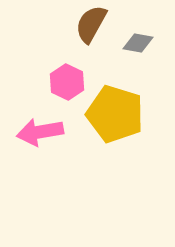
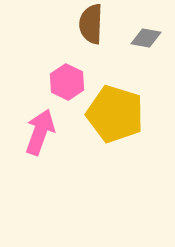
brown semicircle: rotated 27 degrees counterclockwise
gray diamond: moved 8 px right, 5 px up
pink arrow: rotated 120 degrees clockwise
